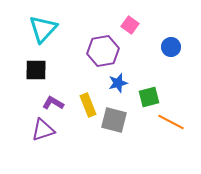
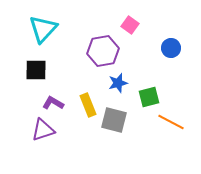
blue circle: moved 1 px down
